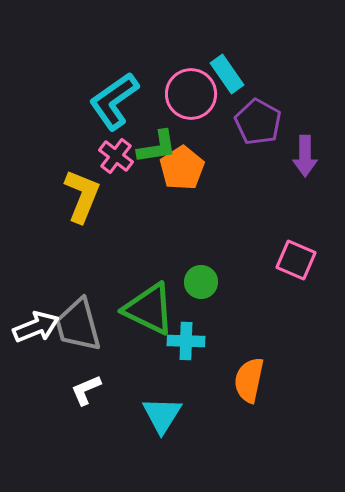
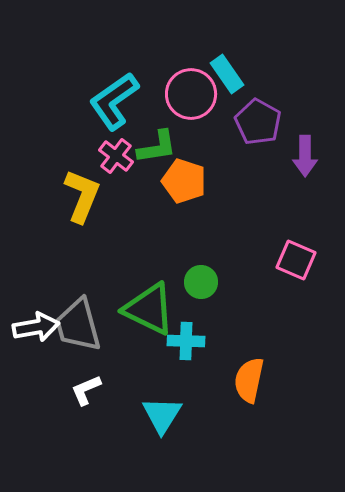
orange pentagon: moved 2 px right, 13 px down; rotated 21 degrees counterclockwise
white arrow: rotated 12 degrees clockwise
